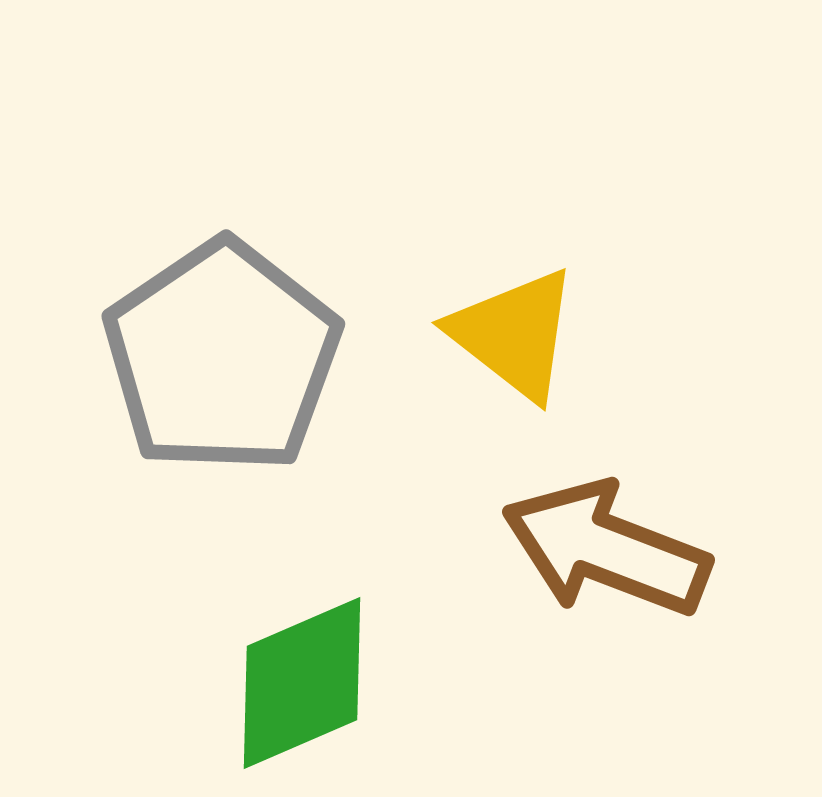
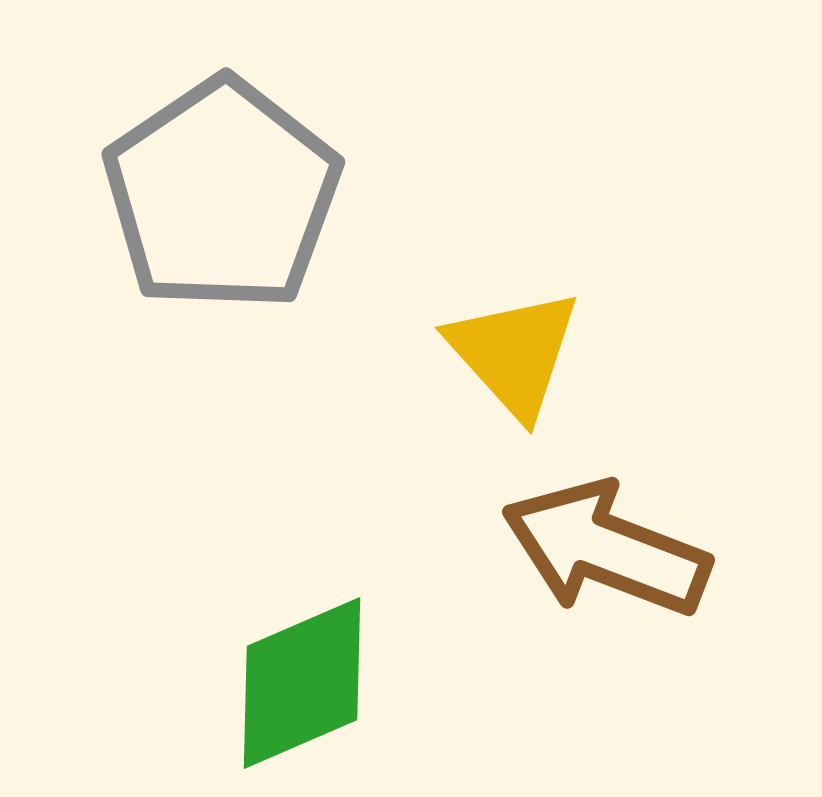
yellow triangle: moved 19 px down; rotated 10 degrees clockwise
gray pentagon: moved 162 px up
